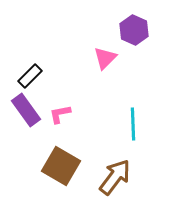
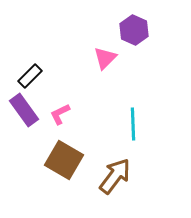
purple rectangle: moved 2 px left
pink L-shape: rotated 15 degrees counterclockwise
brown square: moved 3 px right, 6 px up
brown arrow: moved 1 px up
